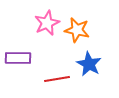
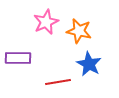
pink star: moved 1 px left, 1 px up
orange star: moved 2 px right, 1 px down
red line: moved 1 px right, 3 px down
